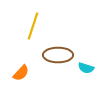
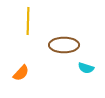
yellow line: moved 5 px left, 5 px up; rotated 16 degrees counterclockwise
brown ellipse: moved 6 px right, 10 px up
